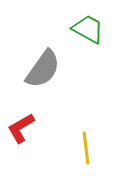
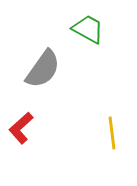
red L-shape: rotated 12 degrees counterclockwise
yellow line: moved 26 px right, 15 px up
